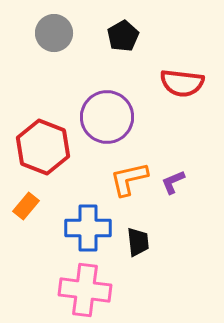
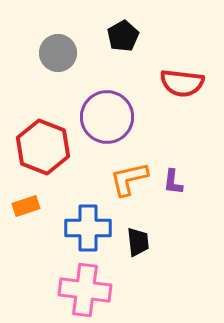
gray circle: moved 4 px right, 20 px down
purple L-shape: rotated 60 degrees counterclockwise
orange rectangle: rotated 32 degrees clockwise
